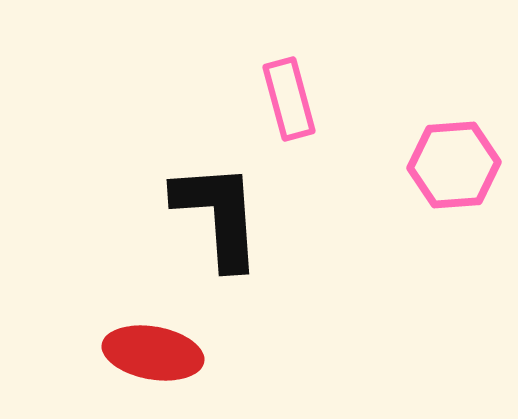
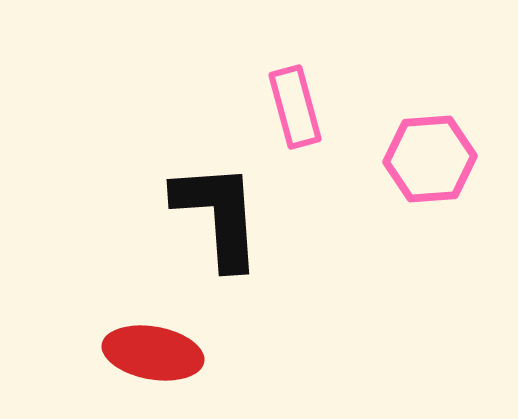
pink rectangle: moved 6 px right, 8 px down
pink hexagon: moved 24 px left, 6 px up
